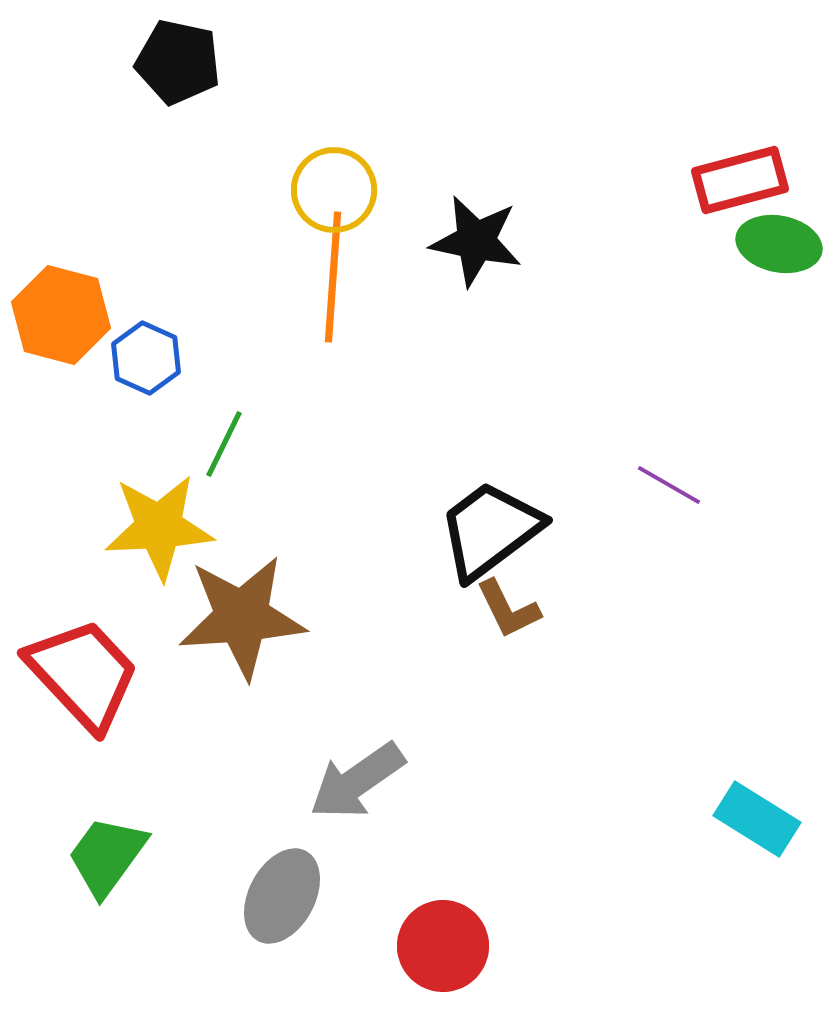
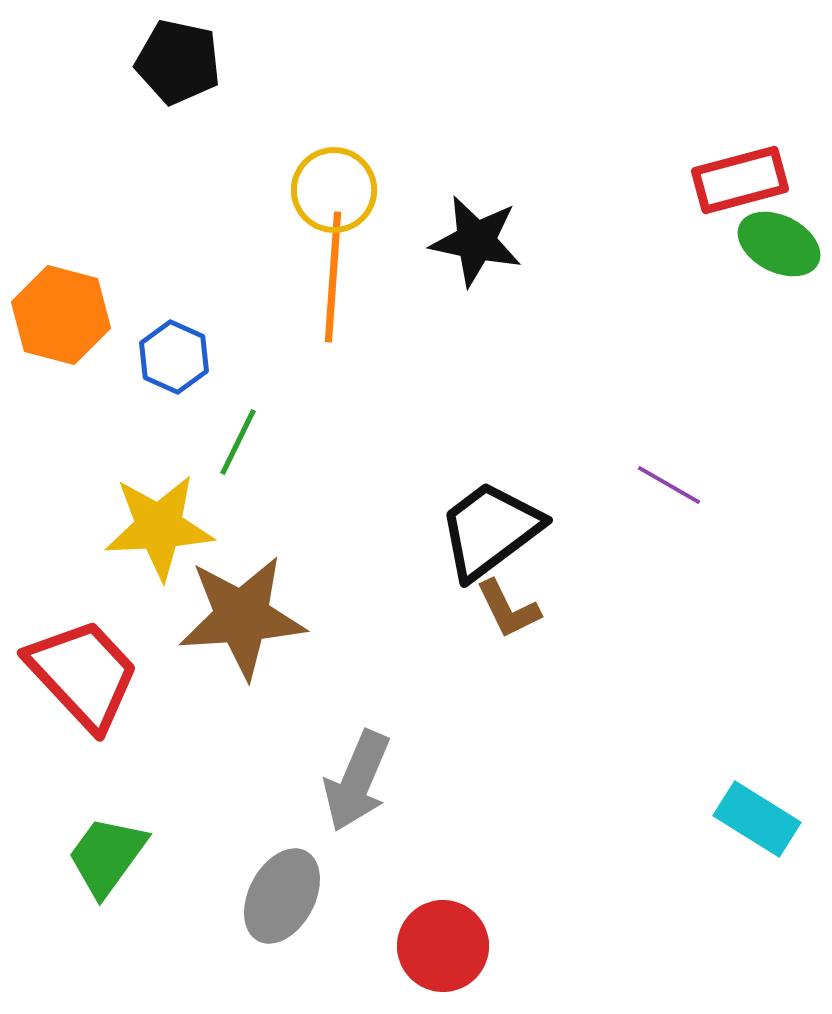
green ellipse: rotated 16 degrees clockwise
blue hexagon: moved 28 px right, 1 px up
green line: moved 14 px right, 2 px up
gray arrow: rotated 32 degrees counterclockwise
